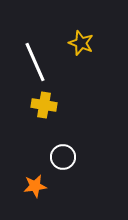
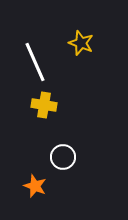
orange star: rotated 30 degrees clockwise
